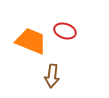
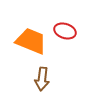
brown arrow: moved 10 px left, 3 px down
